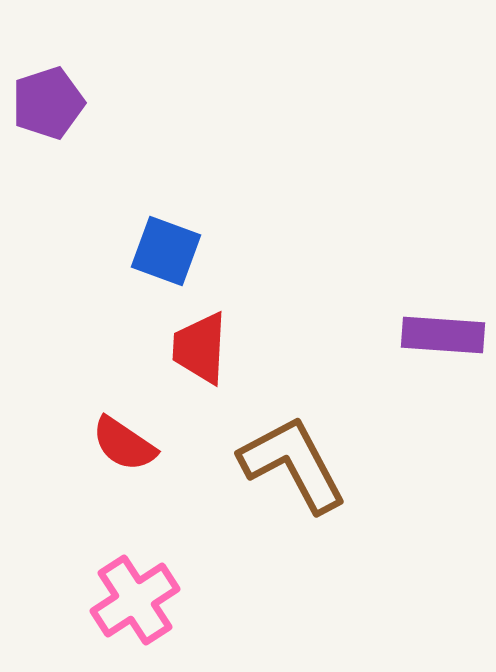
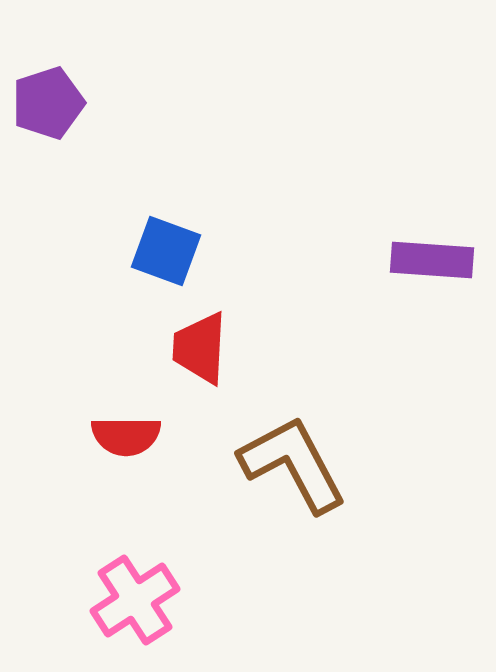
purple rectangle: moved 11 px left, 75 px up
red semicircle: moved 2 px right, 8 px up; rotated 34 degrees counterclockwise
